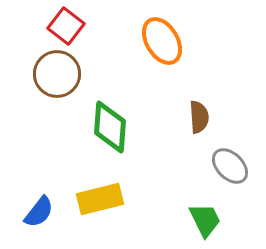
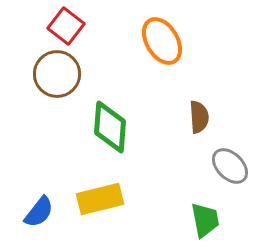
green trapezoid: rotated 15 degrees clockwise
